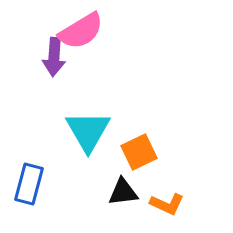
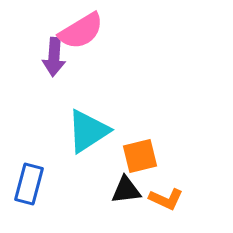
cyan triangle: rotated 27 degrees clockwise
orange square: moved 1 px right, 4 px down; rotated 12 degrees clockwise
black triangle: moved 3 px right, 2 px up
orange L-shape: moved 1 px left, 5 px up
